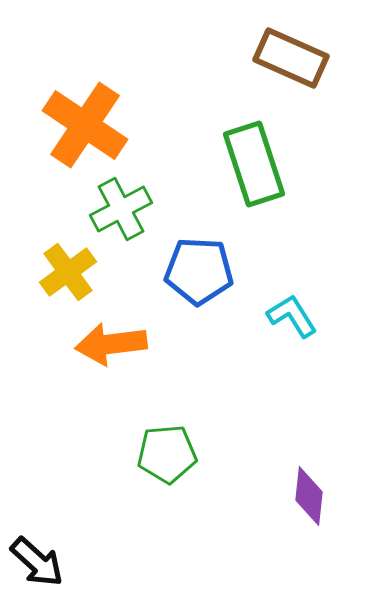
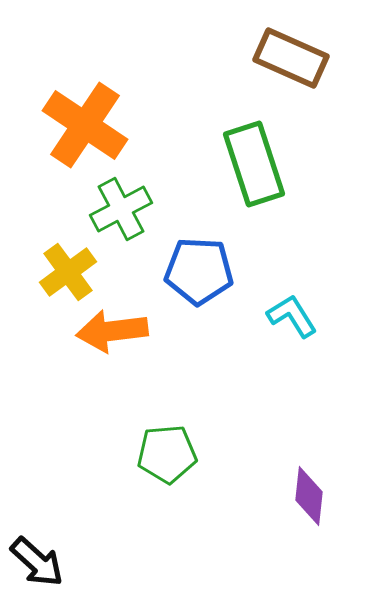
orange arrow: moved 1 px right, 13 px up
